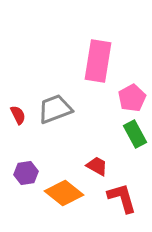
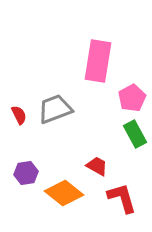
red semicircle: moved 1 px right
